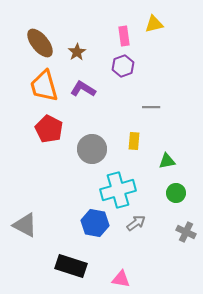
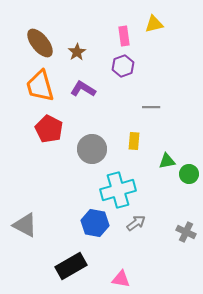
orange trapezoid: moved 4 px left
green circle: moved 13 px right, 19 px up
black rectangle: rotated 48 degrees counterclockwise
